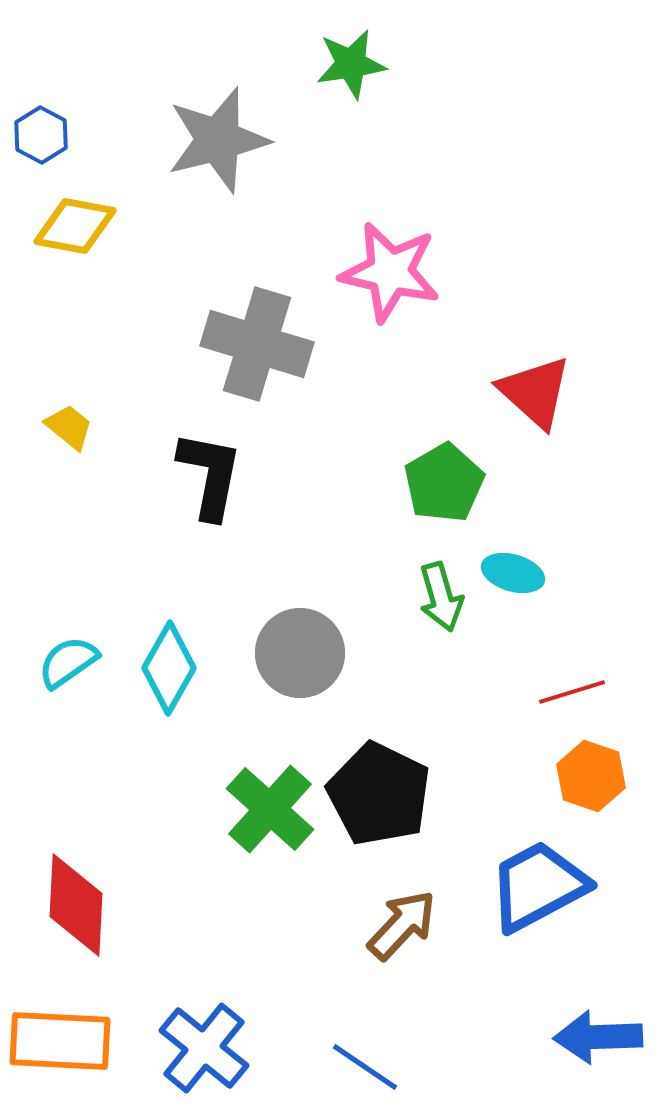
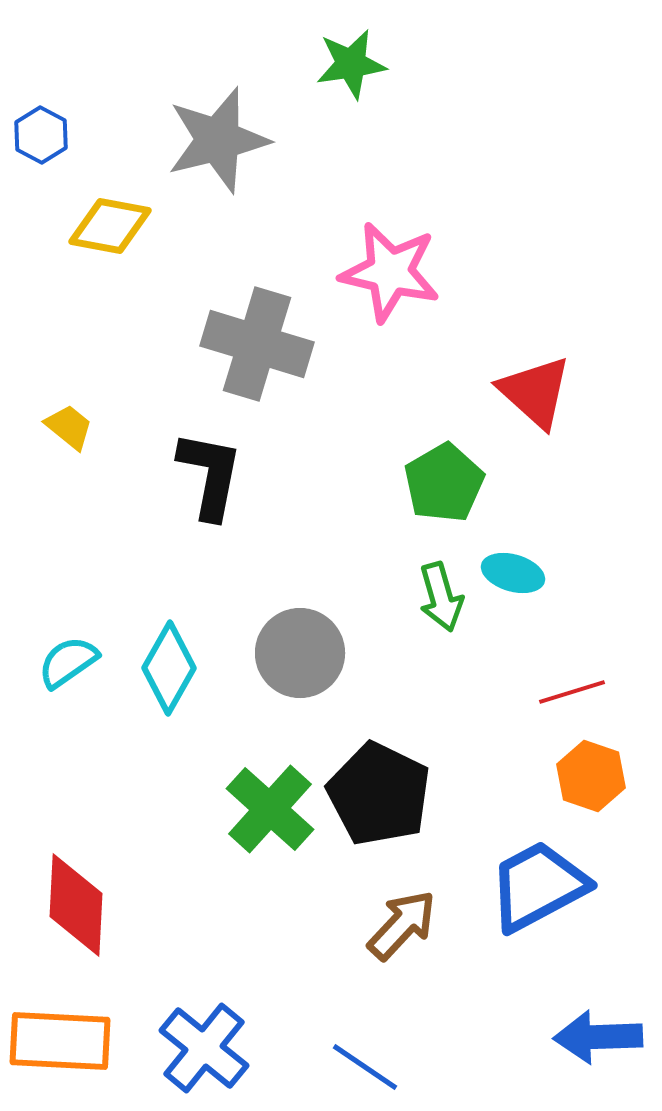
yellow diamond: moved 35 px right
